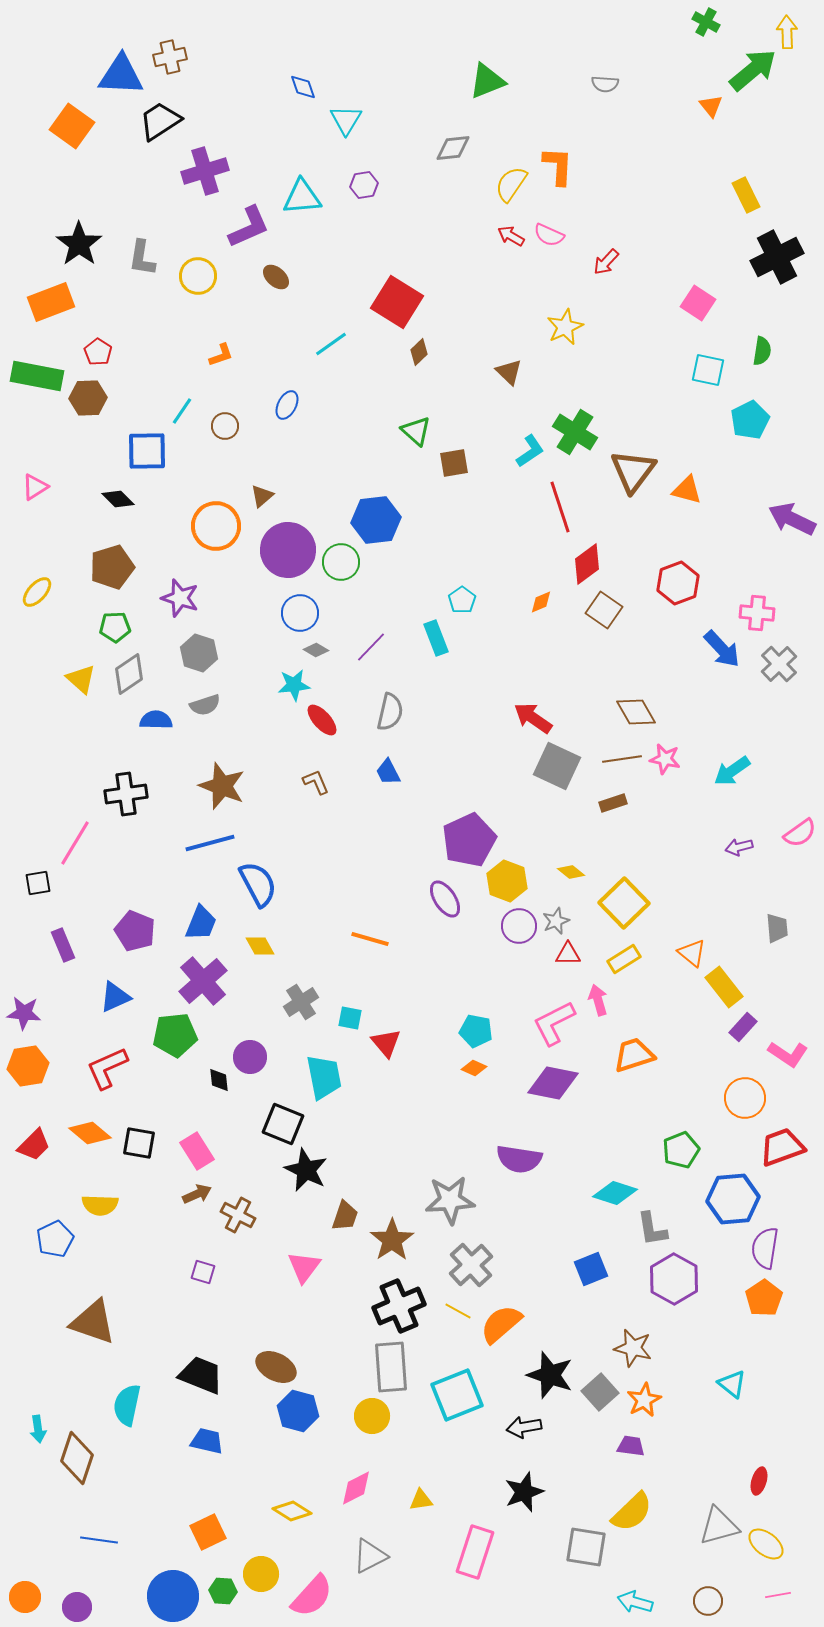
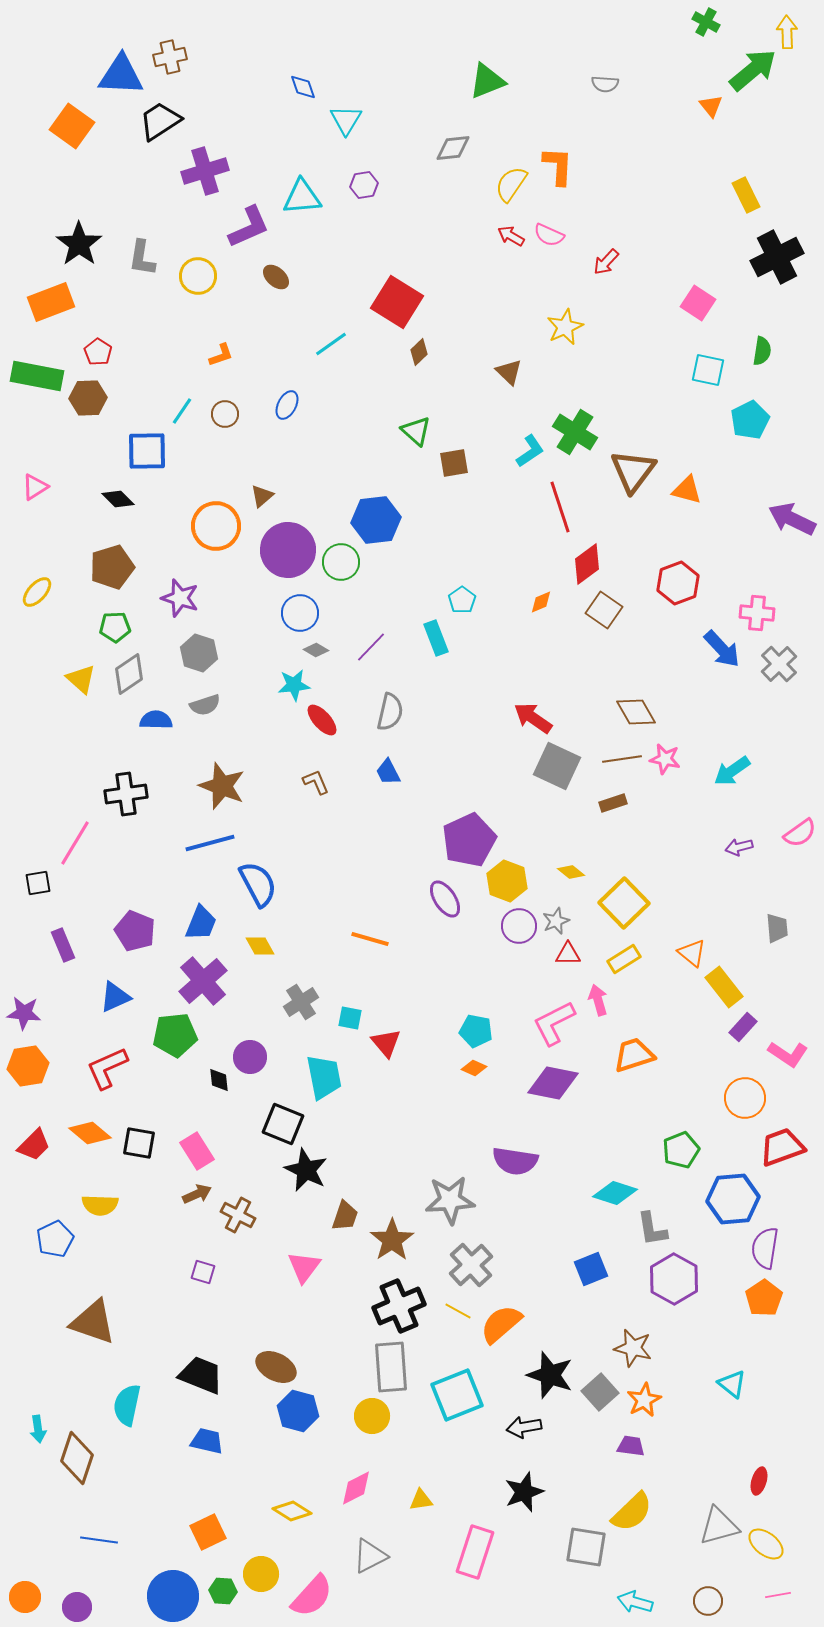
brown circle at (225, 426): moved 12 px up
purple semicircle at (519, 1159): moved 4 px left, 2 px down
